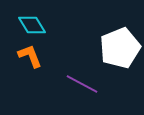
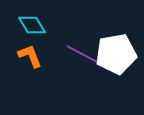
white pentagon: moved 4 px left, 6 px down; rotated 12 degrees clockwise
purple line: moved 30 px up
